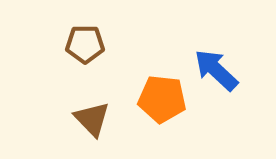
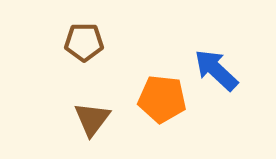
brown pentagon: moved 1 px left, 2 px up
brown triangle: rotated 21 degrees clockwise
